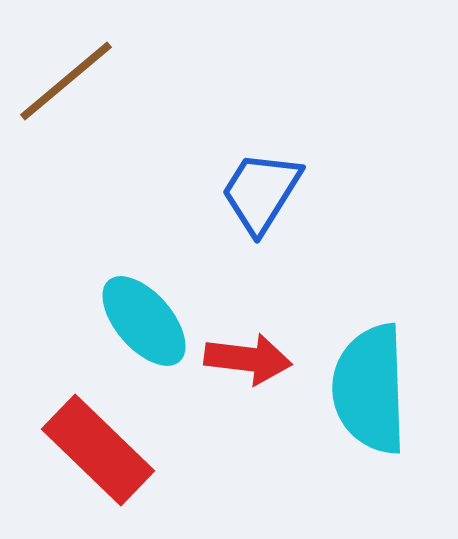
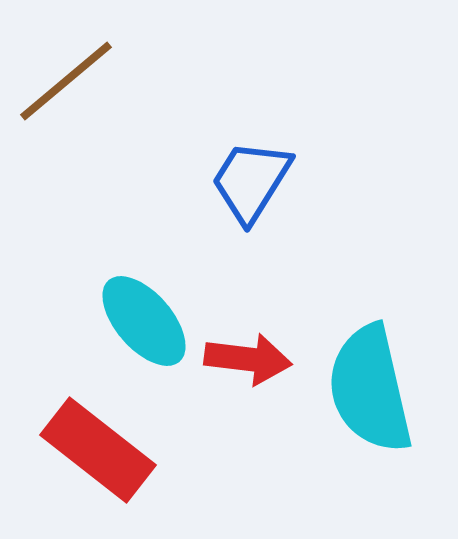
blue trapezoid: moved 10 px left, 11 px up
cyan semicircle: rotated 11 degrees counterclockwise
red rectangle: rotated 6 degrees counterclockwise
